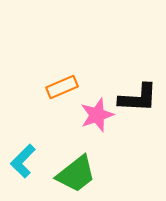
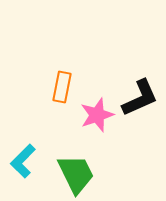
orange rectangle: rotated 56 degrees counterclockwise
black L-shape: moved 2 px right; rotated 27 degrees counterclockwise
green trapezoid: rotated 78 degrees counterclockwise
